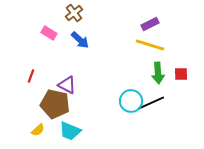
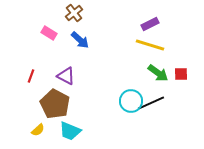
green arrow: rotated 50 degrees counterclockwise
purple triangle: moved 1 px left, 9 px up
brown pentagon: rotated 16 degrees clockwise
